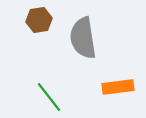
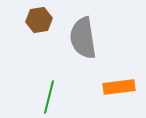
orange rectangle: moved 1 px right
green line: rotated 52 degrees clockwise
